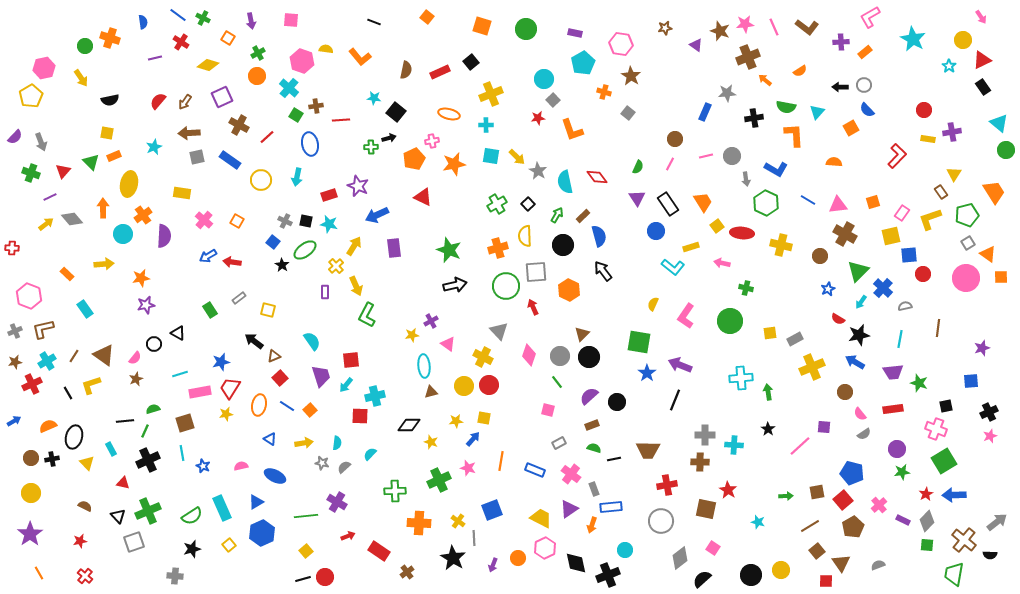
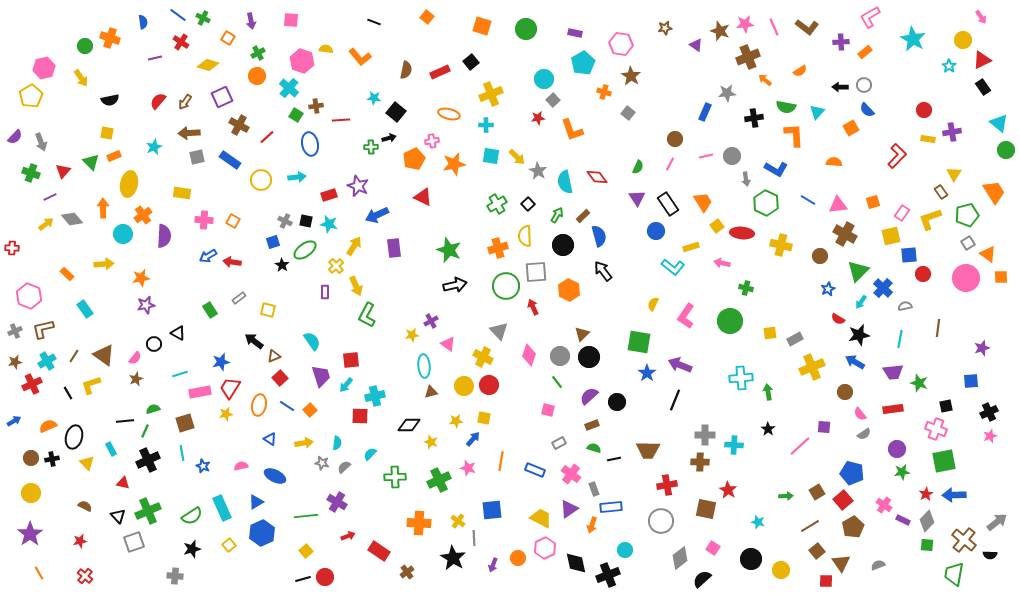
cyan arrow at (297, 177): rotated 108 degrees counterclockwise
pink cross at (204, 220): rotated 36 degrees counterclockwise
orange square at (237, 221): moved 4 px left
blue square at (273, 242): rotated 32 degrees clockwise
green square at (944, 461): rotated 20 degrees clockwise
green cross at (395, 491): moved 14 px up
brown square at (817, 492): rotated 21 degrees counterclockwise
pink cross at (879, 505): moved 5 px right; rotated 14 degrees counterclockwise
blue square at (492, 510): rotated 15 degrees clockwise
black circle at (751, 575): moved 16 px up
